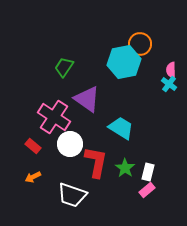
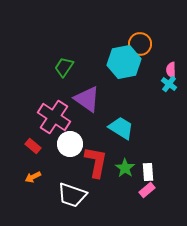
white rectangle: rotated 18 degrees counterclockwise
